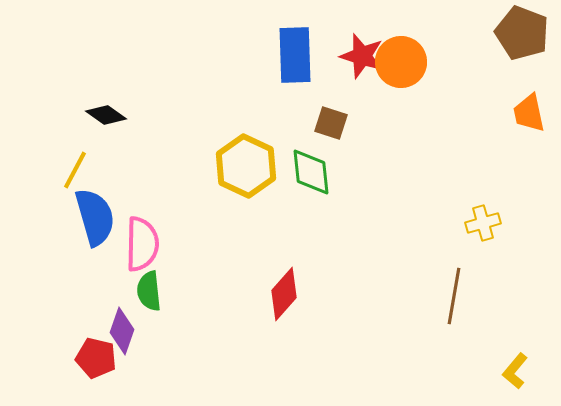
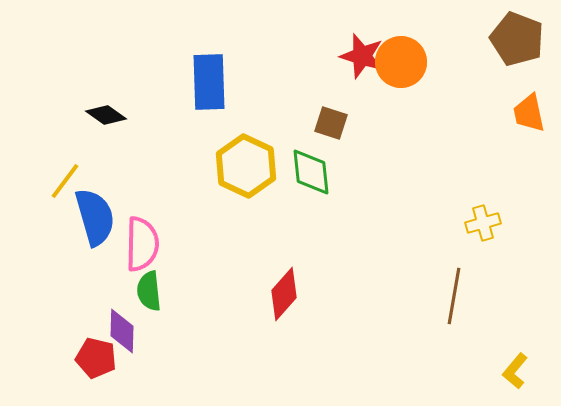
brown pentagon: moved 5 px left, 6 px down
blue rectangle: moved 86 px left, 27 px down
yellow line: moved 10 px left, 11 px down; rotated 9 degrees clockwise
purple diamond: rotated 18 degrees counterclockwise
